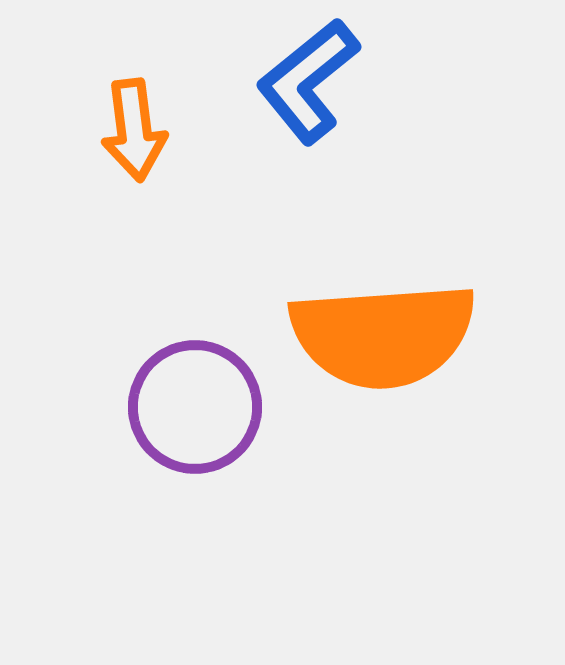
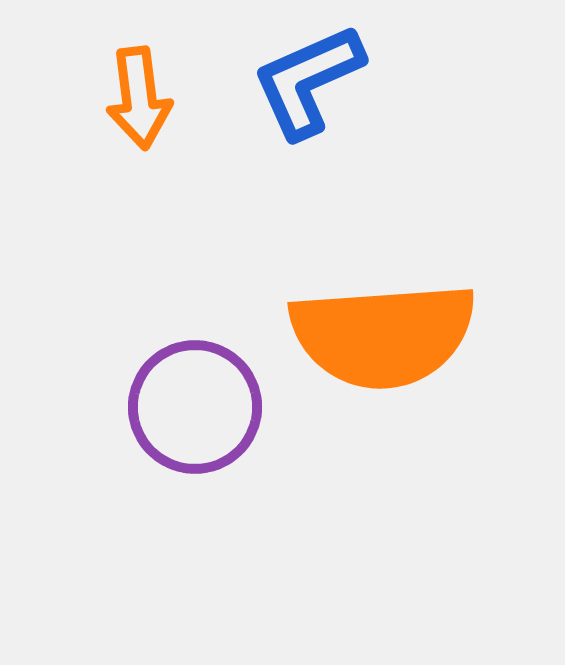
blue L-shape: rotated 15 degrees clockwise
orange arrow: moved 5 px right, 32 px up
